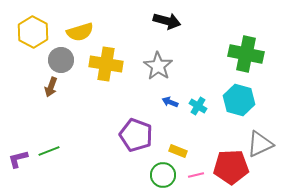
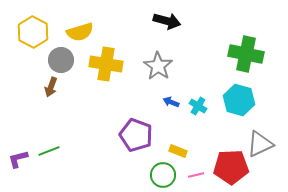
blue arrow: moved 1 px right
